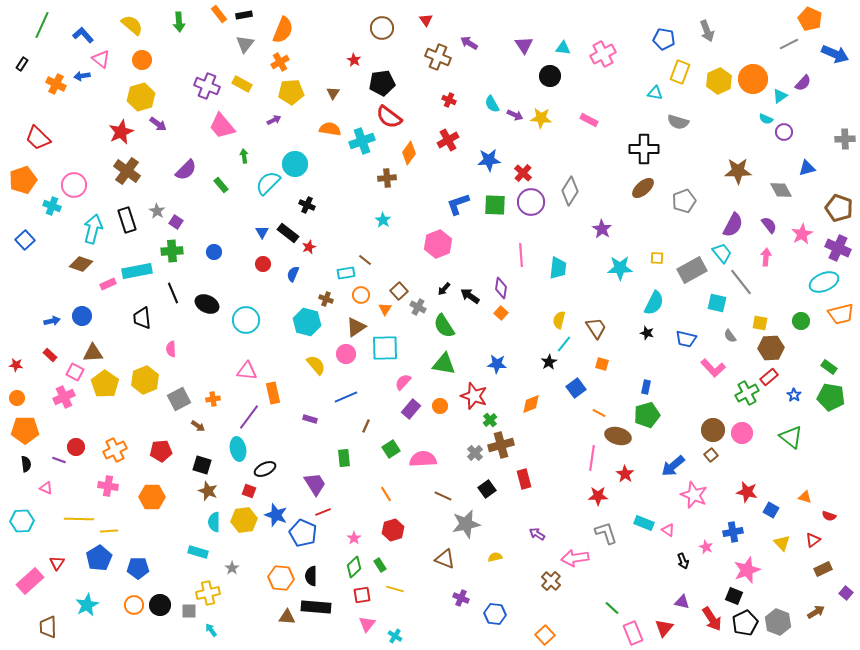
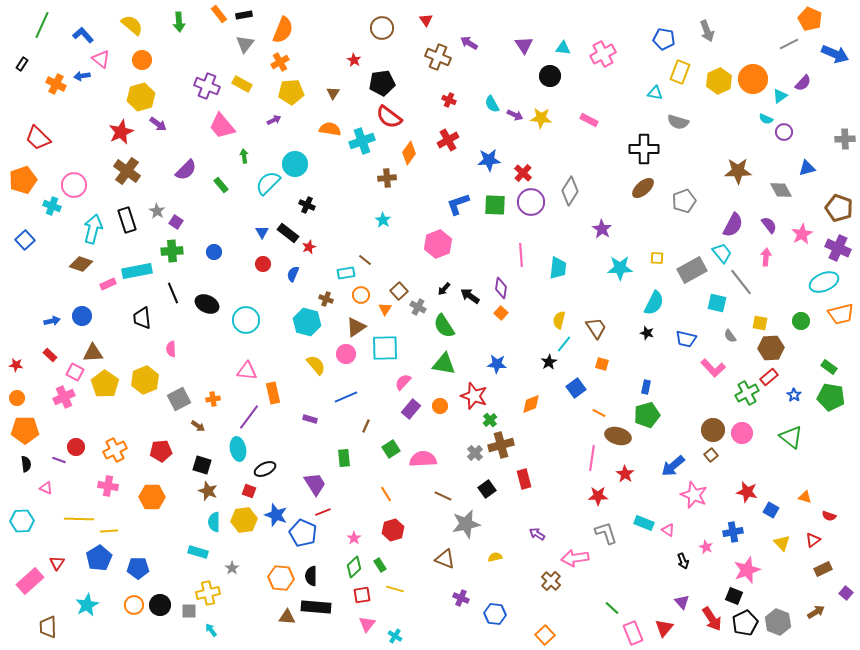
purple triangle at (682, 602): rotated 35 degrees clockwise
